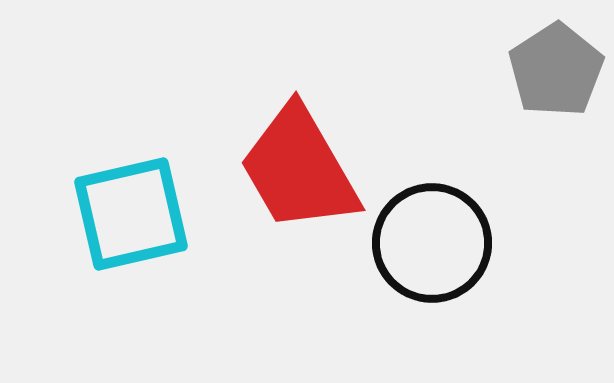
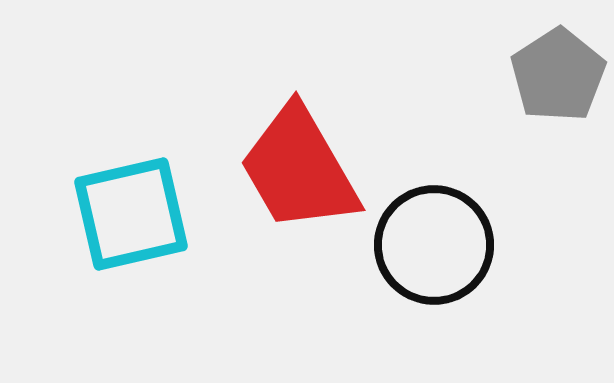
gray pentagon: moved 2 px right, 5 px down
black circle: moved 2 px right, 2 px down
